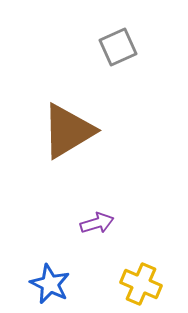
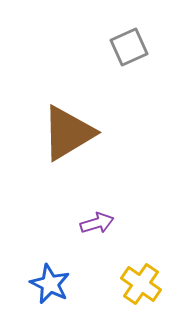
gray square: moved 11 px right
brown triangle: moved 2 px down
yellow cross: rotated 12 degrees clockwise
